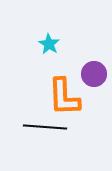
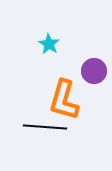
purple circle: moved 3 px up
orange L-shape: moved 3 px down; rotated 18 degrees clockwise
